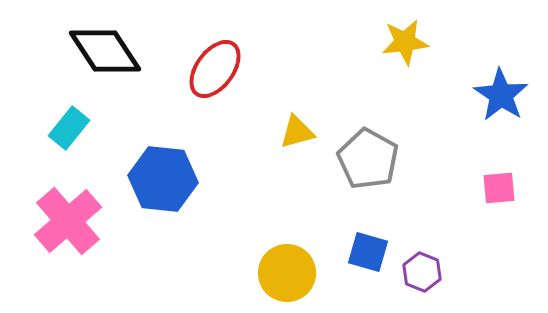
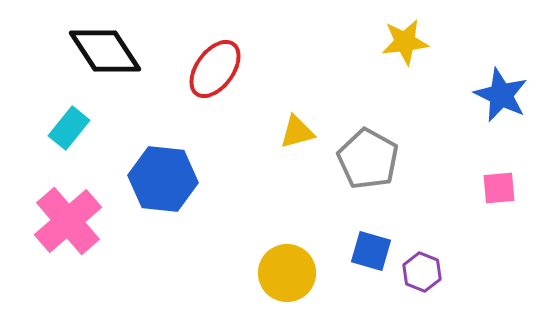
blue star: rotated 8 degrees counterclockwise
blue square: moved 3 px right, 1 px up
